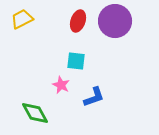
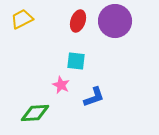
green diamond: rotated 64 degrees counterclockwise
